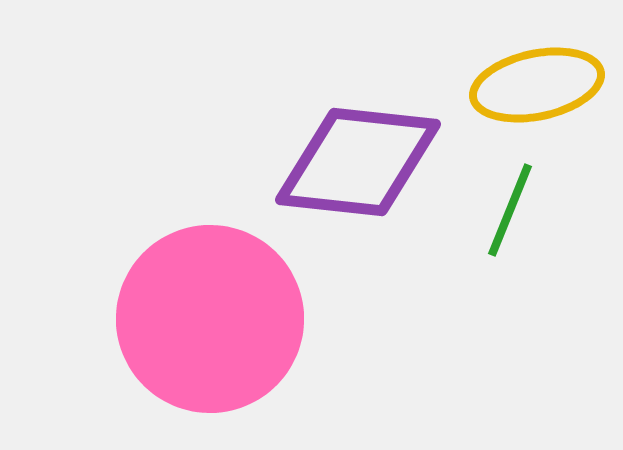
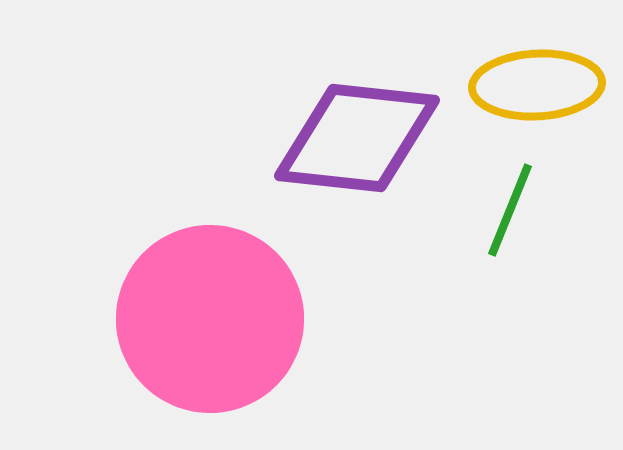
yellow ellipse: rotated 9 degrees clockwise
purple diamond: moved 1 px left, 24 px up
